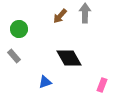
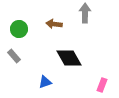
brown arrow: moved 6 px left, 8 px down; rotated 56 degrees clockwise
